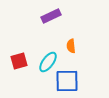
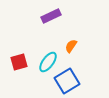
orange semicircle: rotated 40 degrees clockwise
red square: moved 1 px down
blue square: rotated 30 degrees counterclockwise
